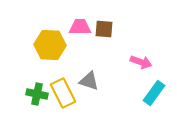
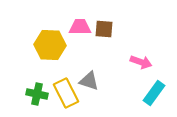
yellow rectangle: moved 3 px right
